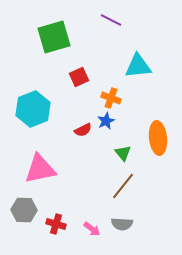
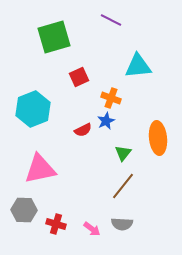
green triangle: rotated 18 degrees clockwise
